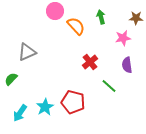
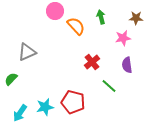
red cross: moved 2 px right
cyan star: rotated 18 degrees clockwise
